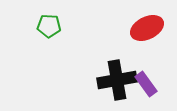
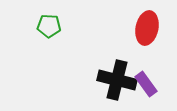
red ellipse: rotated 52 degrees counterclockwise
black cross: rotated 24 degrees clockwise
